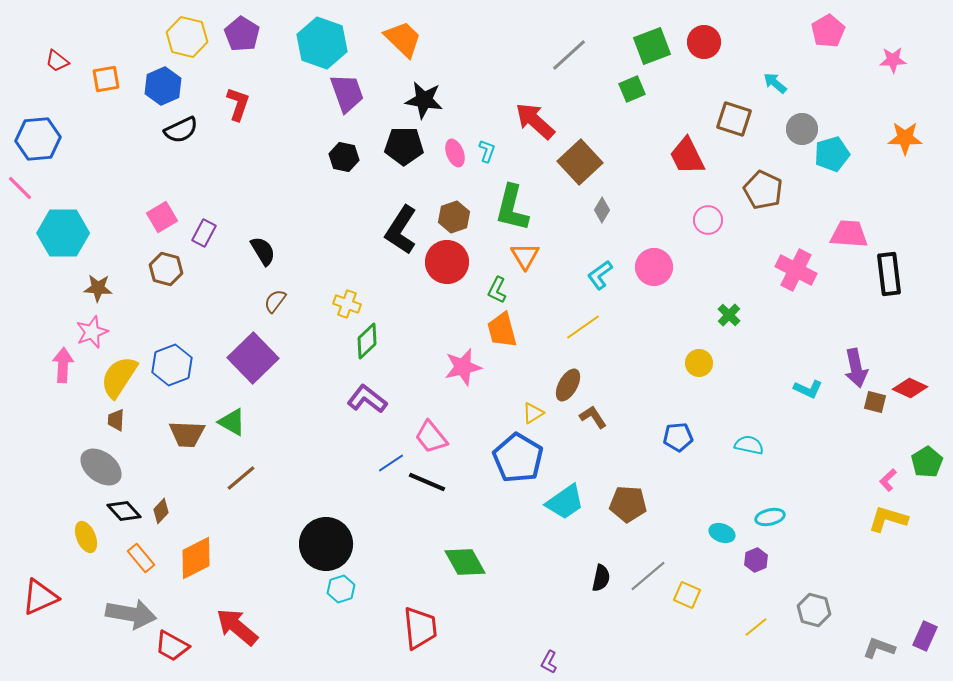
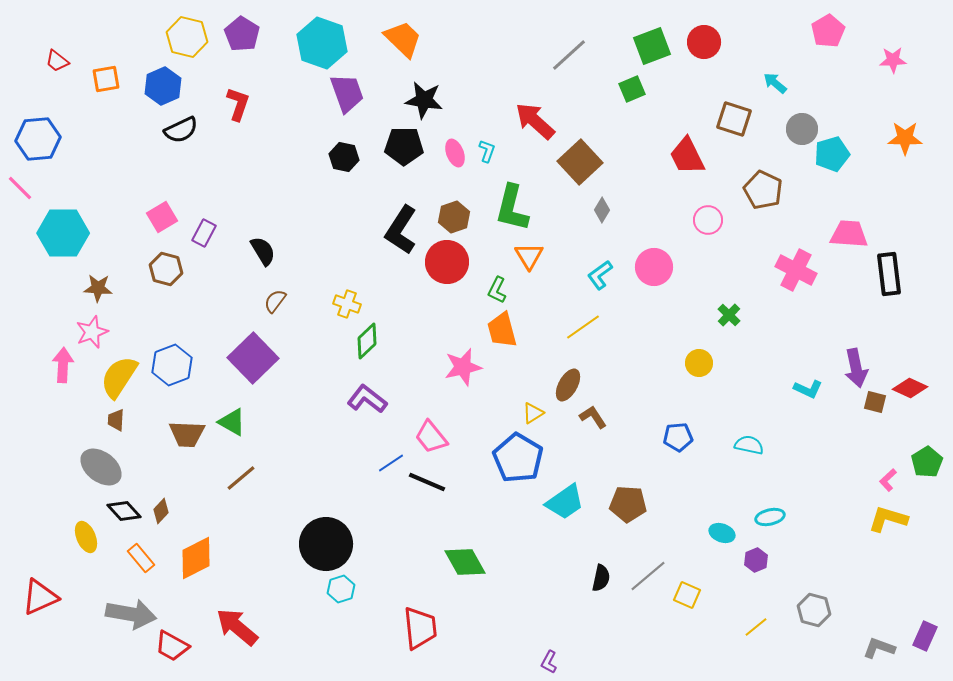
orange triangle at (525, 256): moved 4 px right
